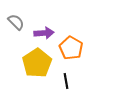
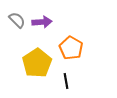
gray semicircle: moved 1 px right, 2 px up
purple arrow: moved 2 px left, 11 px up
